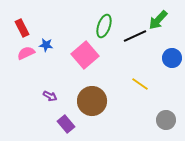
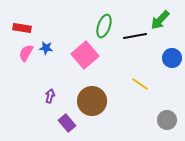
green arrow: moved 2 px right
red rectangle: rotated 54 degrees counterclockwise
black line: rotated 15 degrees clockwise
blue star: moved 3 px down
pink semicircle: rotated 36 degrees counterclockwise
purple arrow: rotated 104 degrees counterclockwise
gray circle: moved 1 px right
purple rectangle: moved 1 px right, 1 px up
